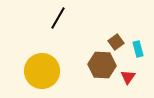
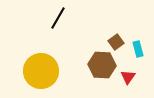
yellow circle: moved 1 px left
